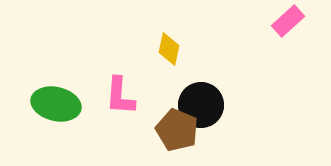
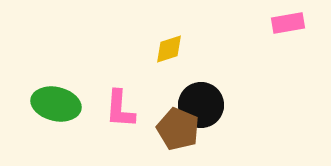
pink rectangle: moved 2 px down; rotated 32 degrees clockwise
yellow diamond: rotated 60 degrees clockwise
pink L-shape: moved 13 px down
brown pentagon: moved 1 px right, 1 px up
